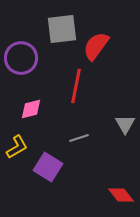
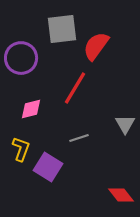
red line: moved 1 px left, 2 px down; rotated 20 degrees clockwise
yellow L-shape: moved 4 px right, 2 px down; rotated 40 degrees counterclockwise
